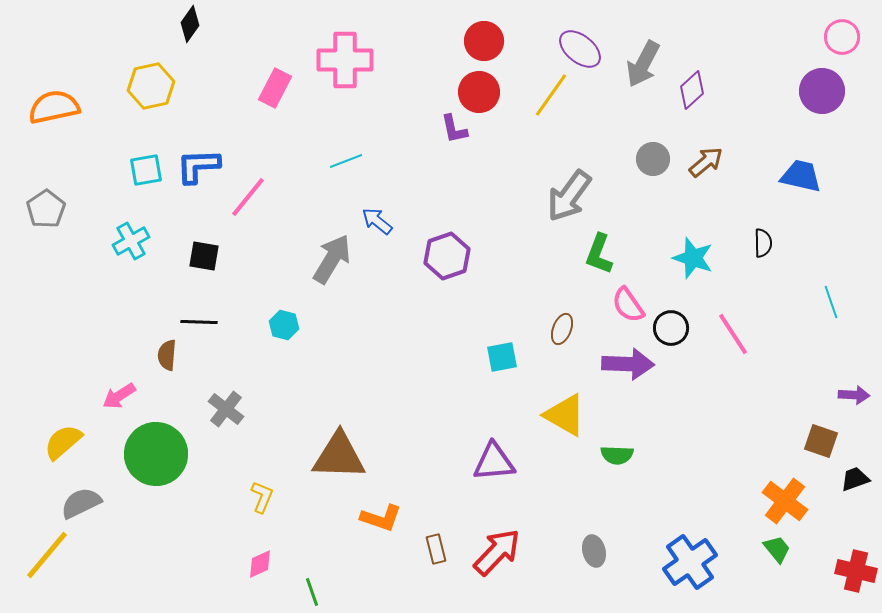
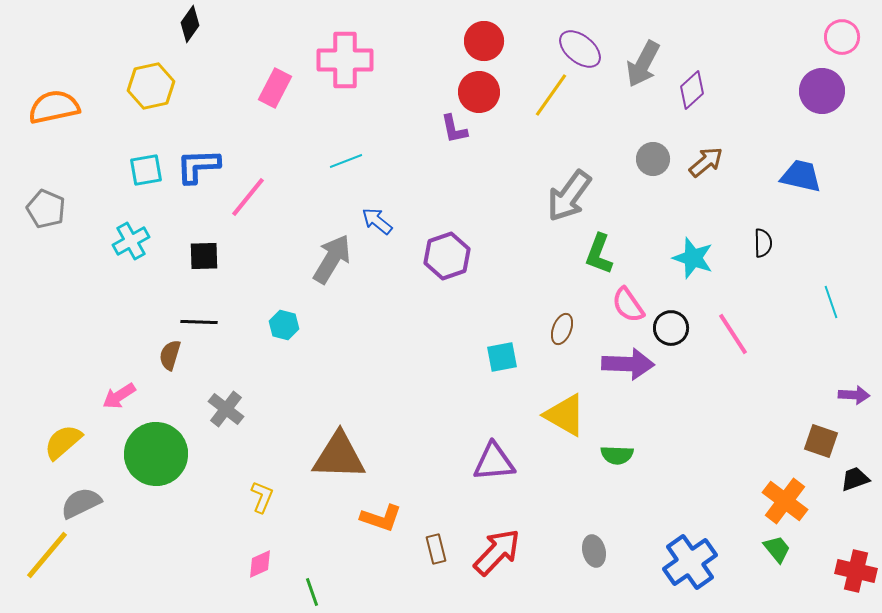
gray pentagon at (46, 209): rotated 15 degrees counterclockwise
black square at (204, 256): rotated 12 degrees counterclockwise
brown semicircle at (167, 355): moved 3 px right; rotated 12 degrees clockwise
